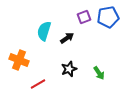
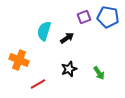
blue pentagon: rotated 20 degrees clockwise
